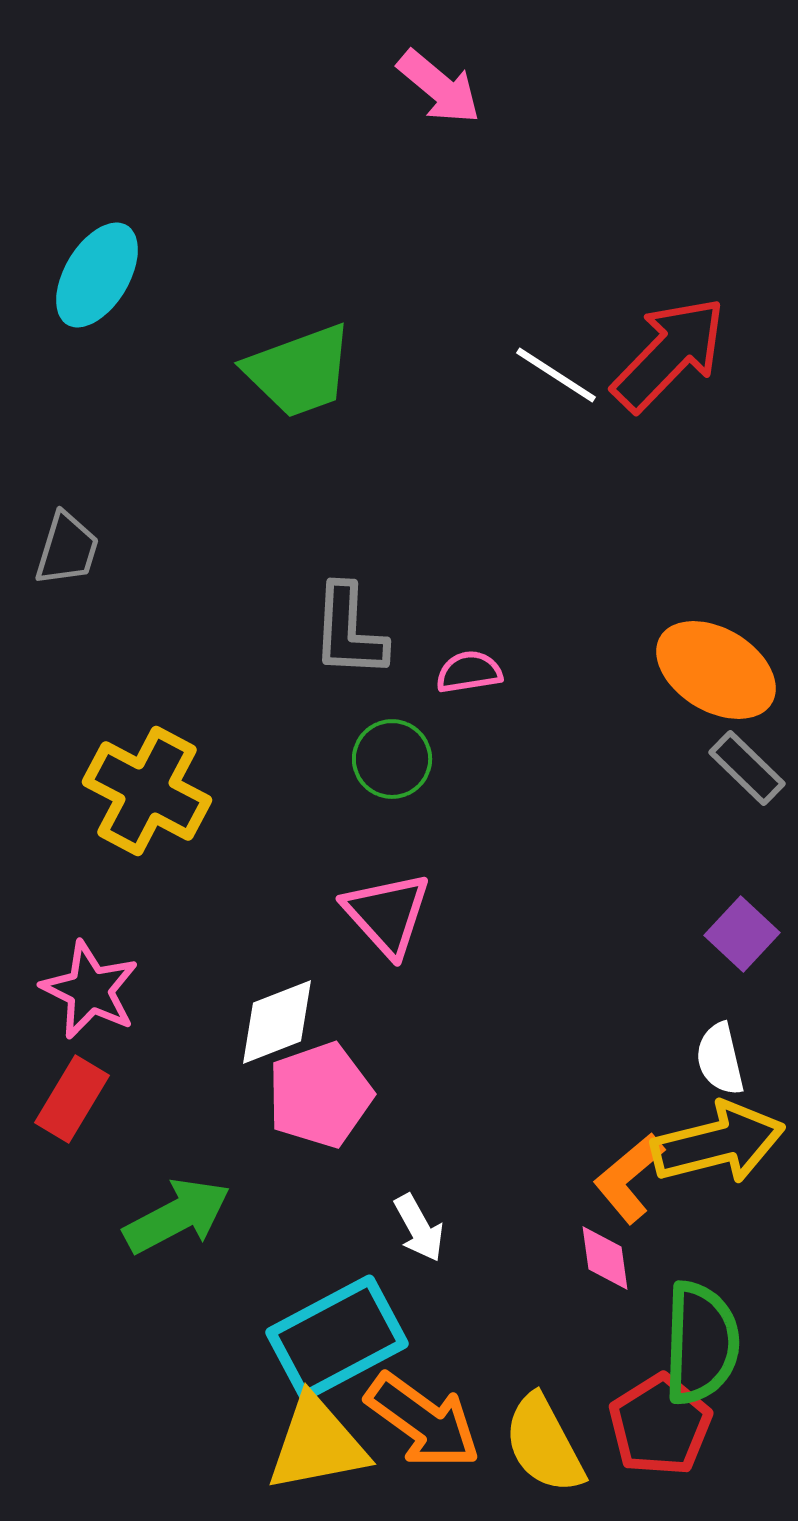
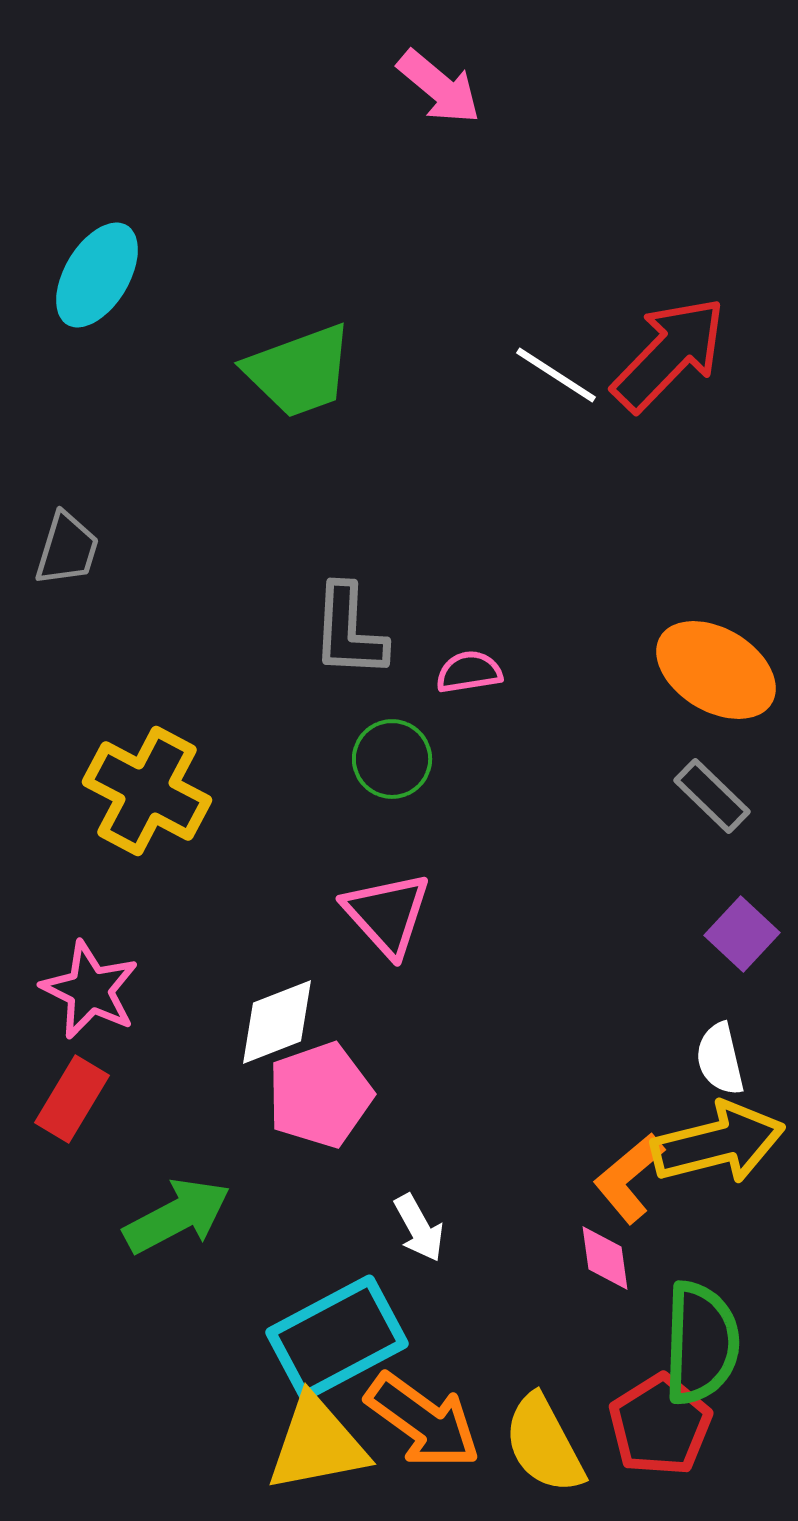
gray rectangle: moved 35 px left, 28 px down
